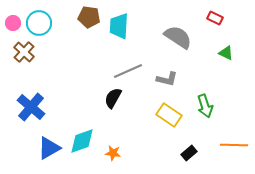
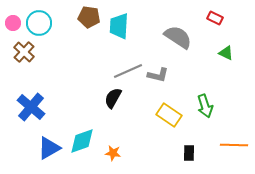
gray L-shape: moved 9 px left, 4 px up
black rectangle: rotated 49 degrees counterclockwise
